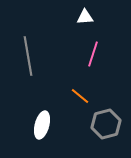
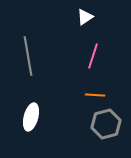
white triangle: rotated 30 degrees counterclockwise
pink line: moved 2 px down
orange line: moved 15 px right, 1 px up; rotated 36 degrees counterclockwise
white ellipse: moved 11 px left, 8 px up
